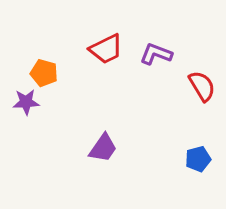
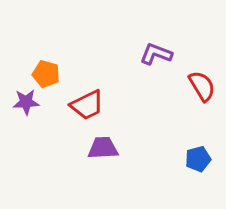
red trapezoid: moved 19 px left, 56 px down
orange pentagon: moved 2 px right, 1 px down
purple trapezoid: rotated 128 degrees counterclockwise
